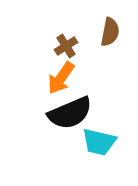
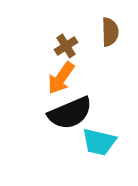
brown semicircle: rotated 12 degrees counterclockwise
